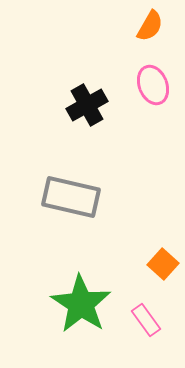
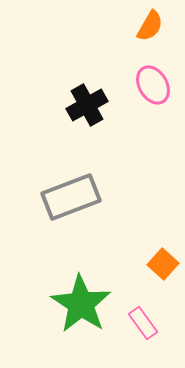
pink ellipse: rotated 9 degrees counterclockwise
gray rectangle: rotated 34 degrees counterclockwise
pink rectangle: moved 3 px left, 3 px down
